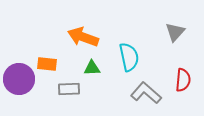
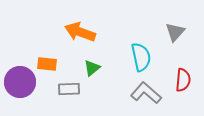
orange arrow: moved 3 px left, 5 px up
cyan semicircle: moved 12 px right
green triangle: rotated 36 degrees counterclockwise
purple circle: moved 1 px right, 3 px down
